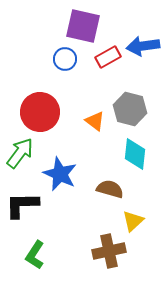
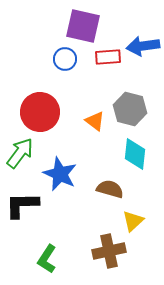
red rectangle: rotated 25 degrees clockwise
green L-shape: moved 12 px right, 4 px down
